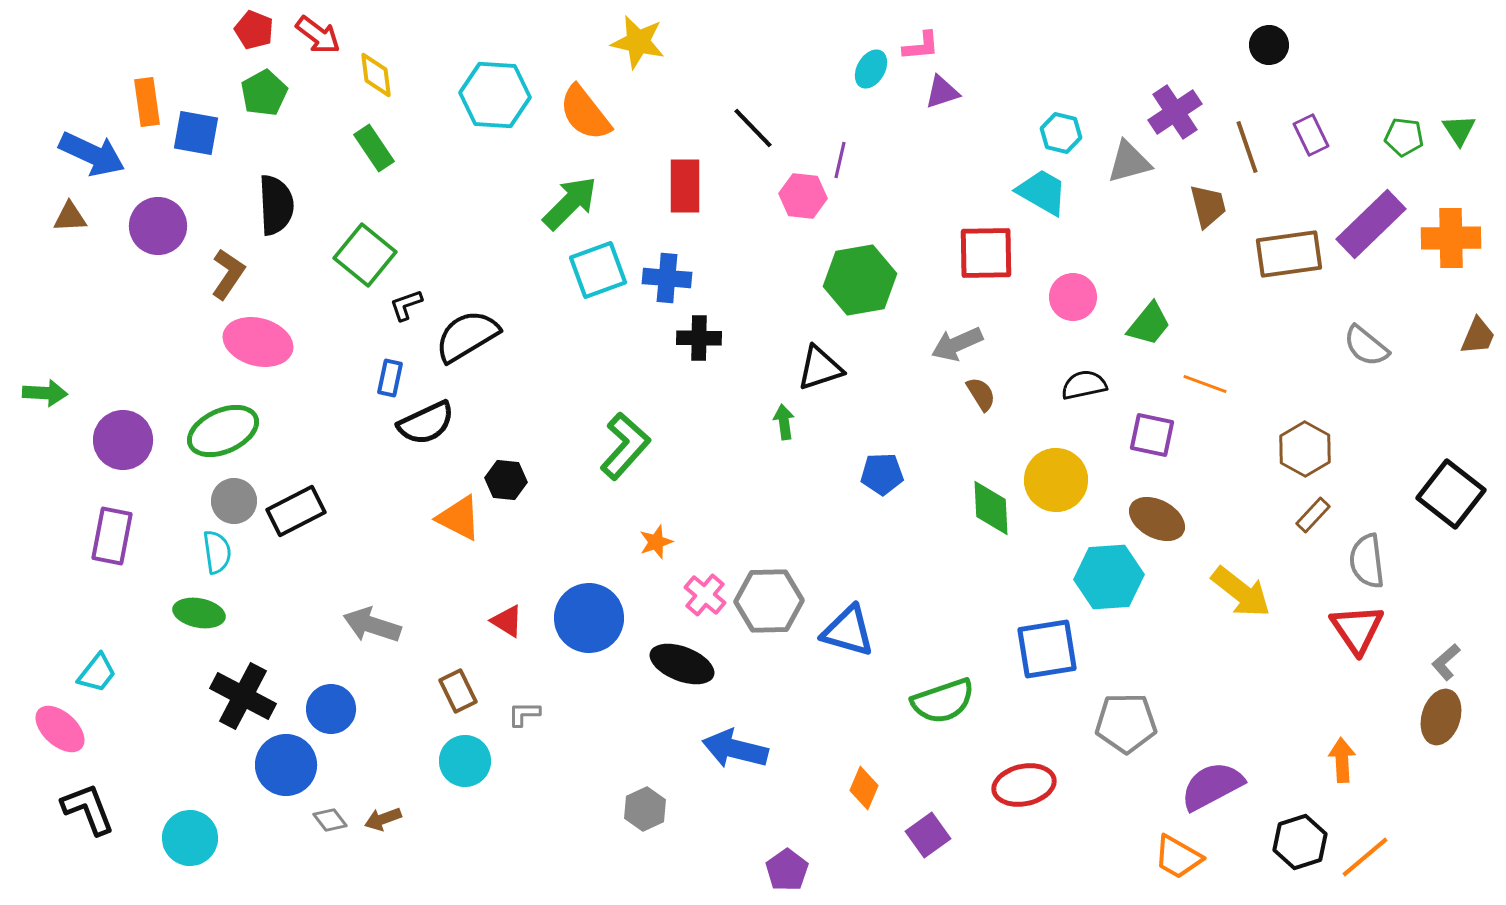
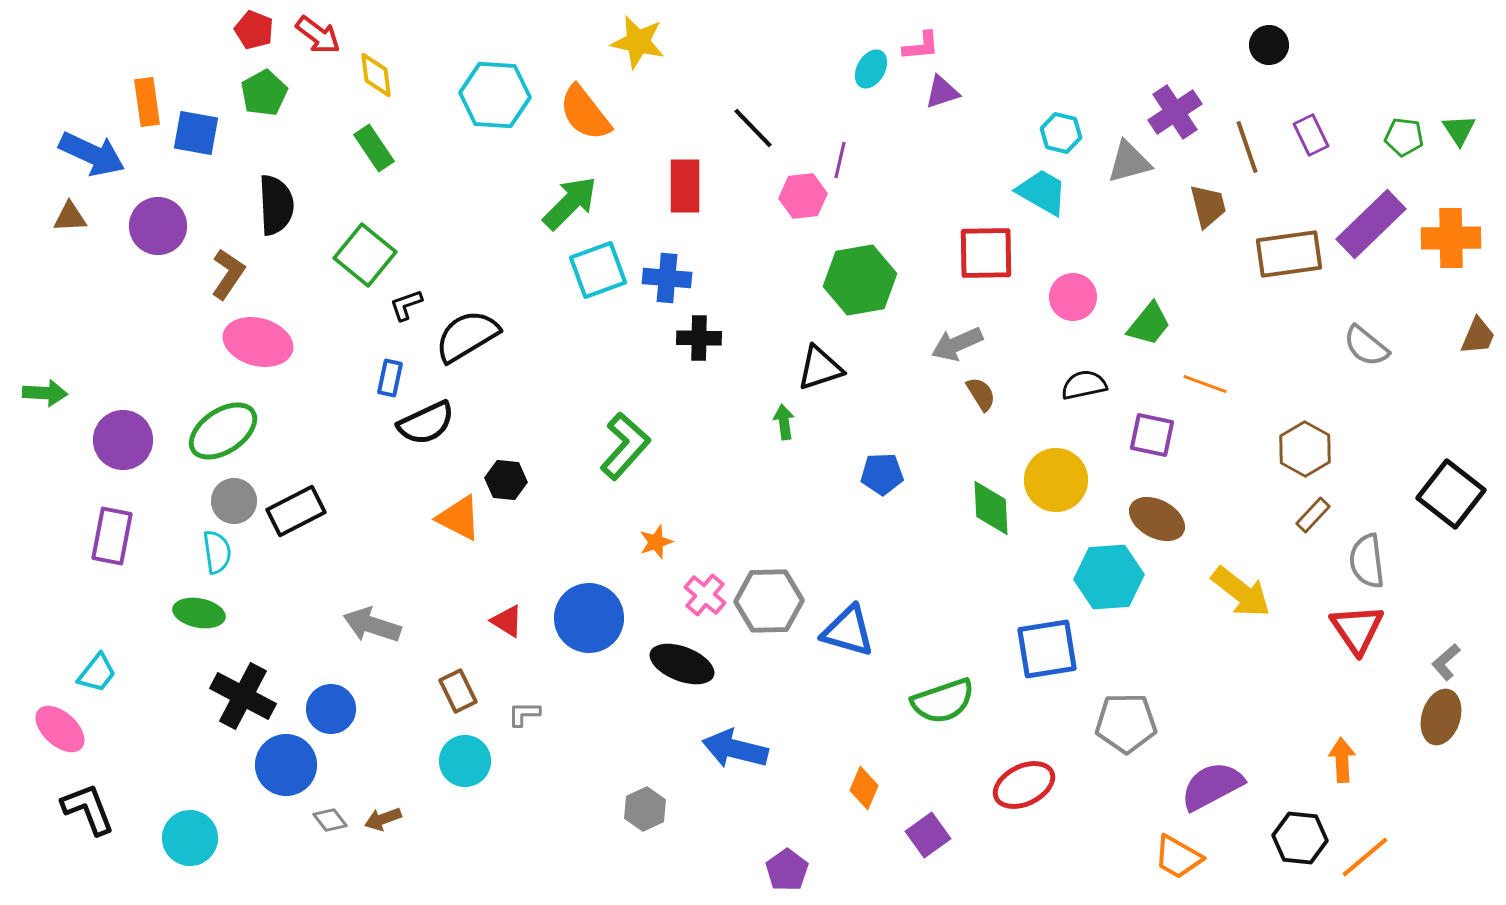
pink hexagon at (803, 196): rotated 12 degrees counterclockwise
green ellipse at (223, 431): rotated 10 degrees counterclockwise
red ellipse at (1024, 785): rotated 14 degrees counterclockwise
black hexagon at (1300, 842): moved 4 px up; rotated 24 degrees clockwise
